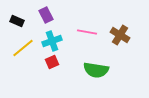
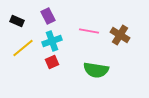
purple rectangle: moved 2 px right, 1 px down
pink line: moved 2 px right, 1 px up
